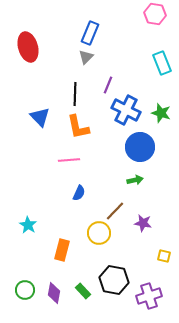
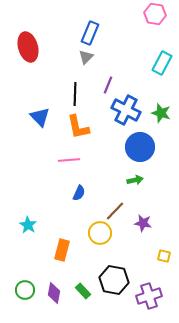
cyan rectangle: rotated 50 degrees clockwise
yellow circle: moved 1 px right
